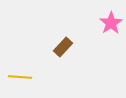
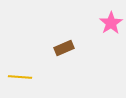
brown rectangle: moved 1 px right, 1 px down; rotated 24 degrees clockwise
